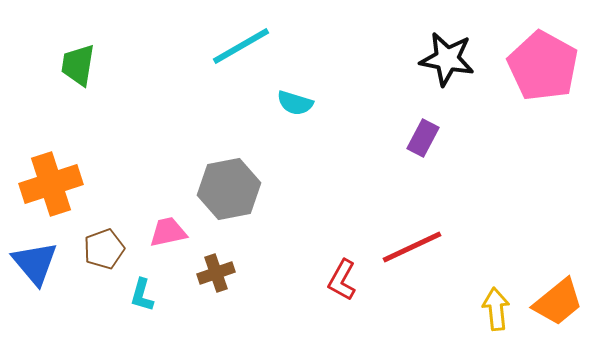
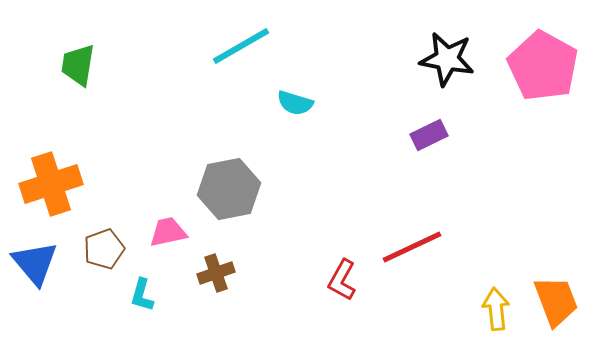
purple rectangle: moved 6 px right, 3 px up; rotated 36 degrees clockwise
orange trapezoid: moved 2 px left, 1 px up; rotated 72 degrees counterclockwise
